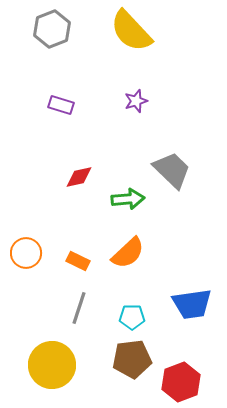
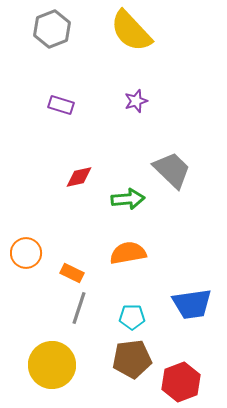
orange semicircle: rotated 147 degrees counterclockwise
orange rectangle: moved 6 px left, 12 px down
